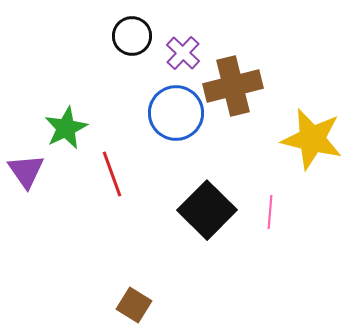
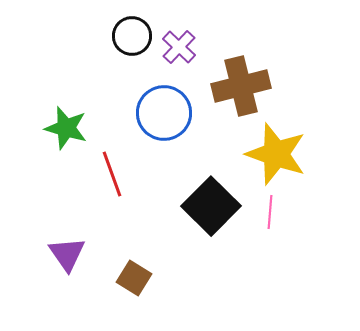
purple cross: moved 4 px left, 6 px up
brown cross: moved 8 px right
blue circle: moved 12 px left
green star: rotated 30 degrees counterclockwise
yellow star: moved 36 px left, 15 px down; rotated 6 degrees clockwise
purple triangle: moved 41 px right, 83 px down
black square: moved 4 px right, 4 px up
brown square: moved 27 px up
